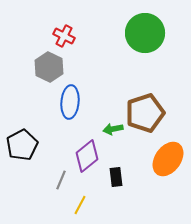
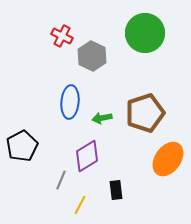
red cross: moved 2 px left
gray hexagon: moved 43 px right, 11 px up
green arrow: moved 11 px left, 11 px up
black pentagon: moved 1 px down
purple diamond: rotated 8 degrees clockwise
black rectangle: moved 13 px down
